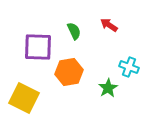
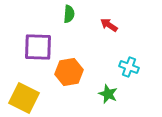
green semicircle: moved 5 px left, 17 px up; rotated 30 degrees clockwise
green star: moved 6 px down; rotated 18 degrees counterclockwise
